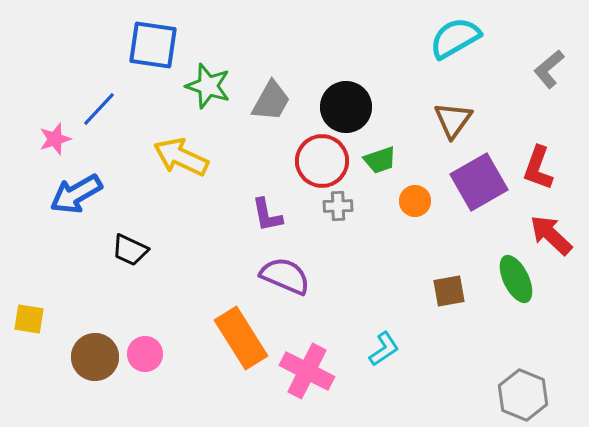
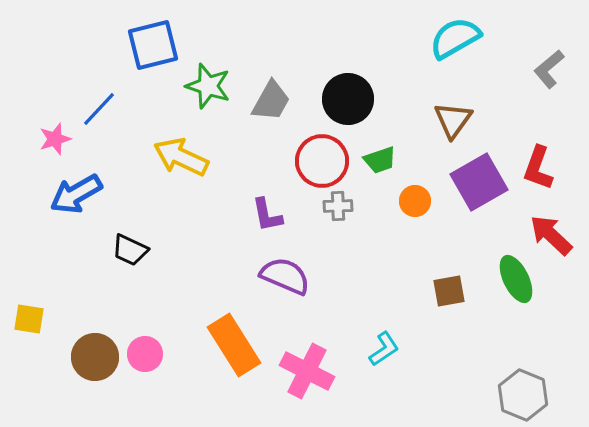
blue square: rotated 22 degrees counterclockwise
black circle: moved 2 px right, 8 px up
orange rectangle: moved 7 px left, 7 px down
